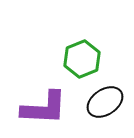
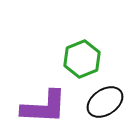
purple L-shape: moved 1 px up
